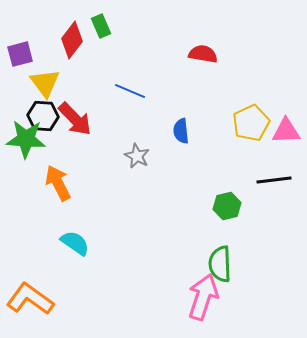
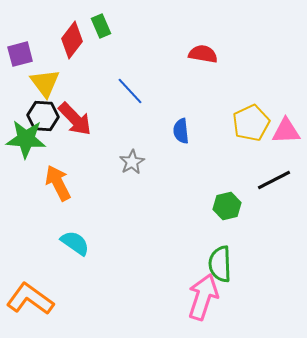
blue line: rotated 24 degrees clockwise
gray star: moved 5 px left, 6 px down; rotated 15 degrees clockwise
black line: rotated 20 degrees counterclockwise
